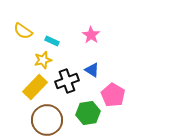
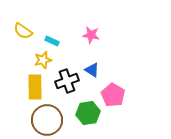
pink star: rotated 24 degrees counterclockwise
yellow rectangle: rotated 45 degrees counterclockwise
